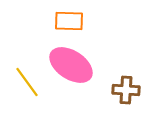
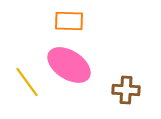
pink ellipse: moved 2 px left
